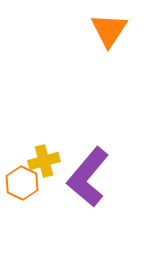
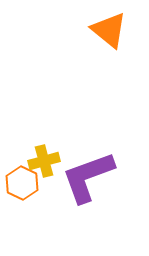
orange triangle: rotated 24 degrees counterclockwise
purple L-shape: rotated 30 degrees clockwise
